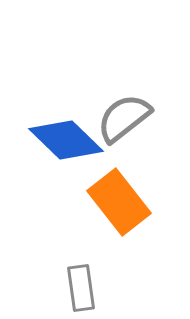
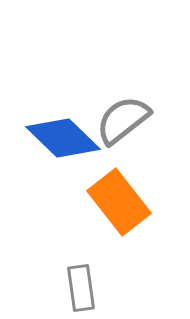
gray semicircle: moved 1 px left, 2 px down
blue diamond: moved 3 px left, 2 px up
